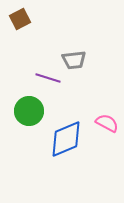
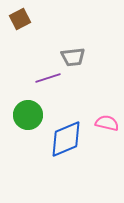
gray trapezoid: moved 1 px left, 3 px up
purple line: rotated 35 degrees counterclockwise
green circle: moved 1 px left, 4 px down
pink semicircle: rotated 15 degrees counterclockwise
